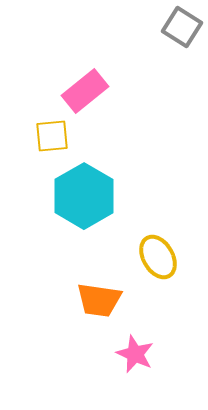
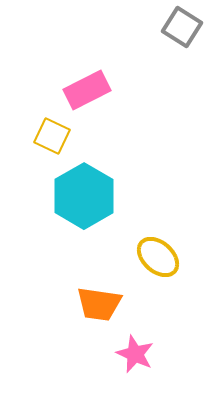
pink rectangle: moved 2 px right, 1 px up; rotated 12 degrees clockwise
yellow square: rotated 30 degrees clockwise
yellow ellipse: rotated 18 degrees counterclockwise
orange trapezoid: moved 4 px down
